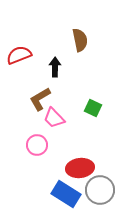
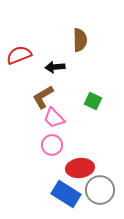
brown semicircle: rotated 10 degrees clockwise
black arrow: rotated 96 degrees counterclockwise
brown L-shape: moved 3 px right, 2 px up
green square: moved 7 px up
pink circle: moved 15 px right
